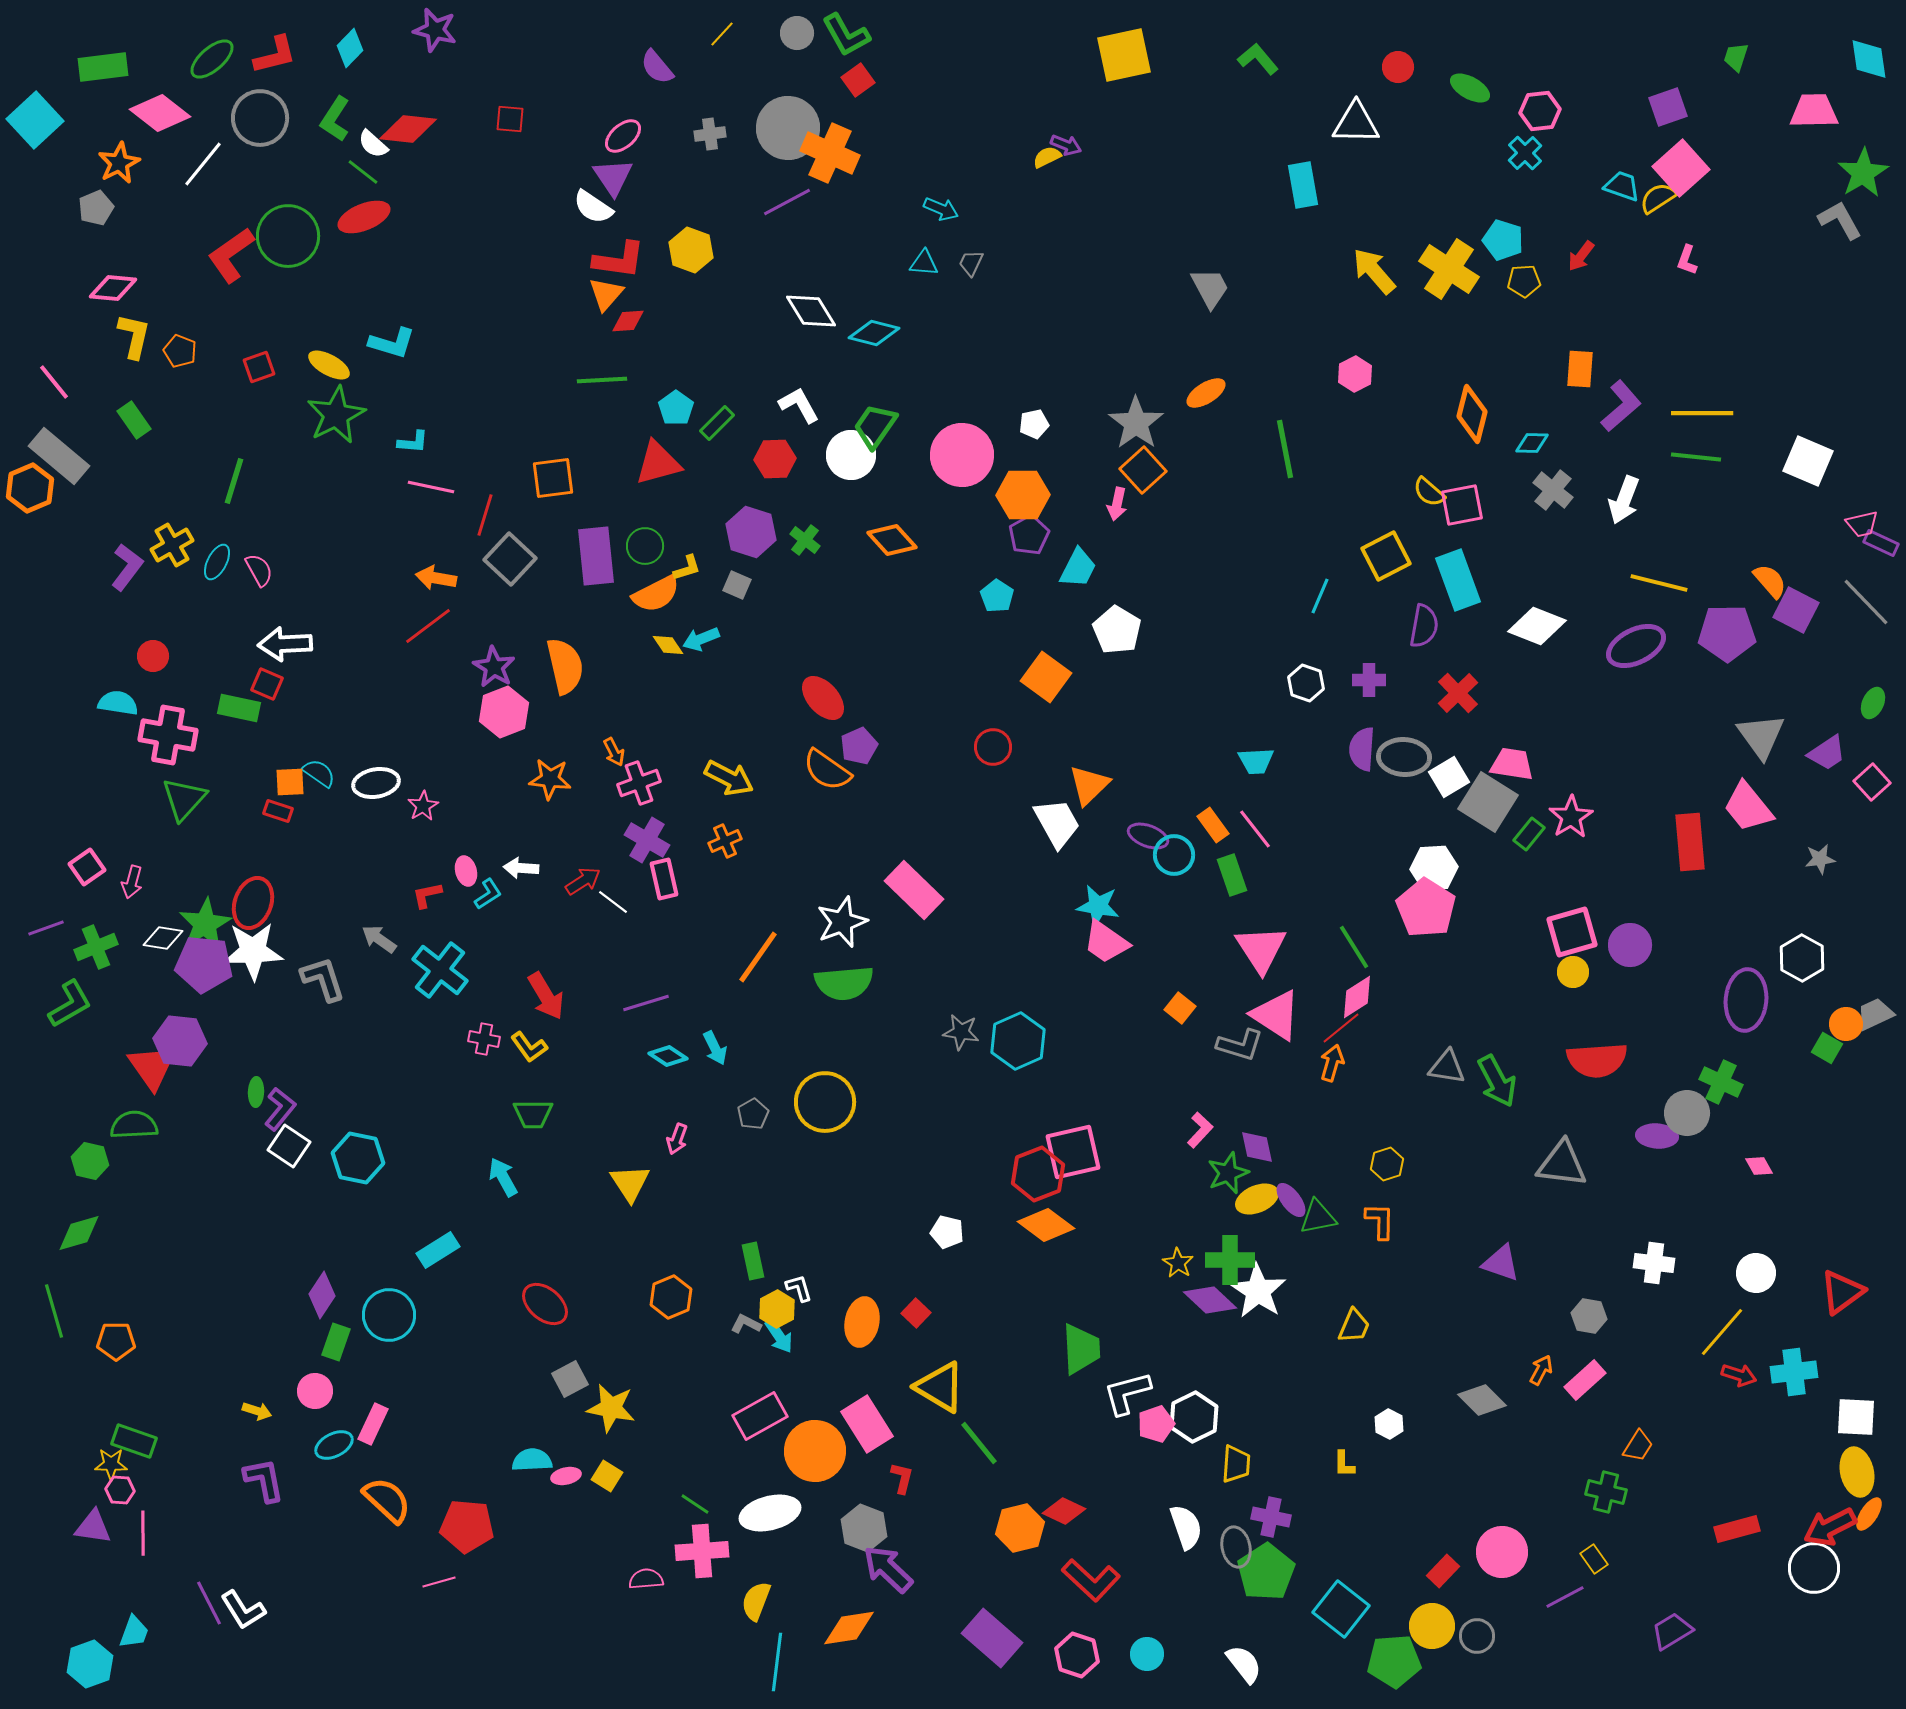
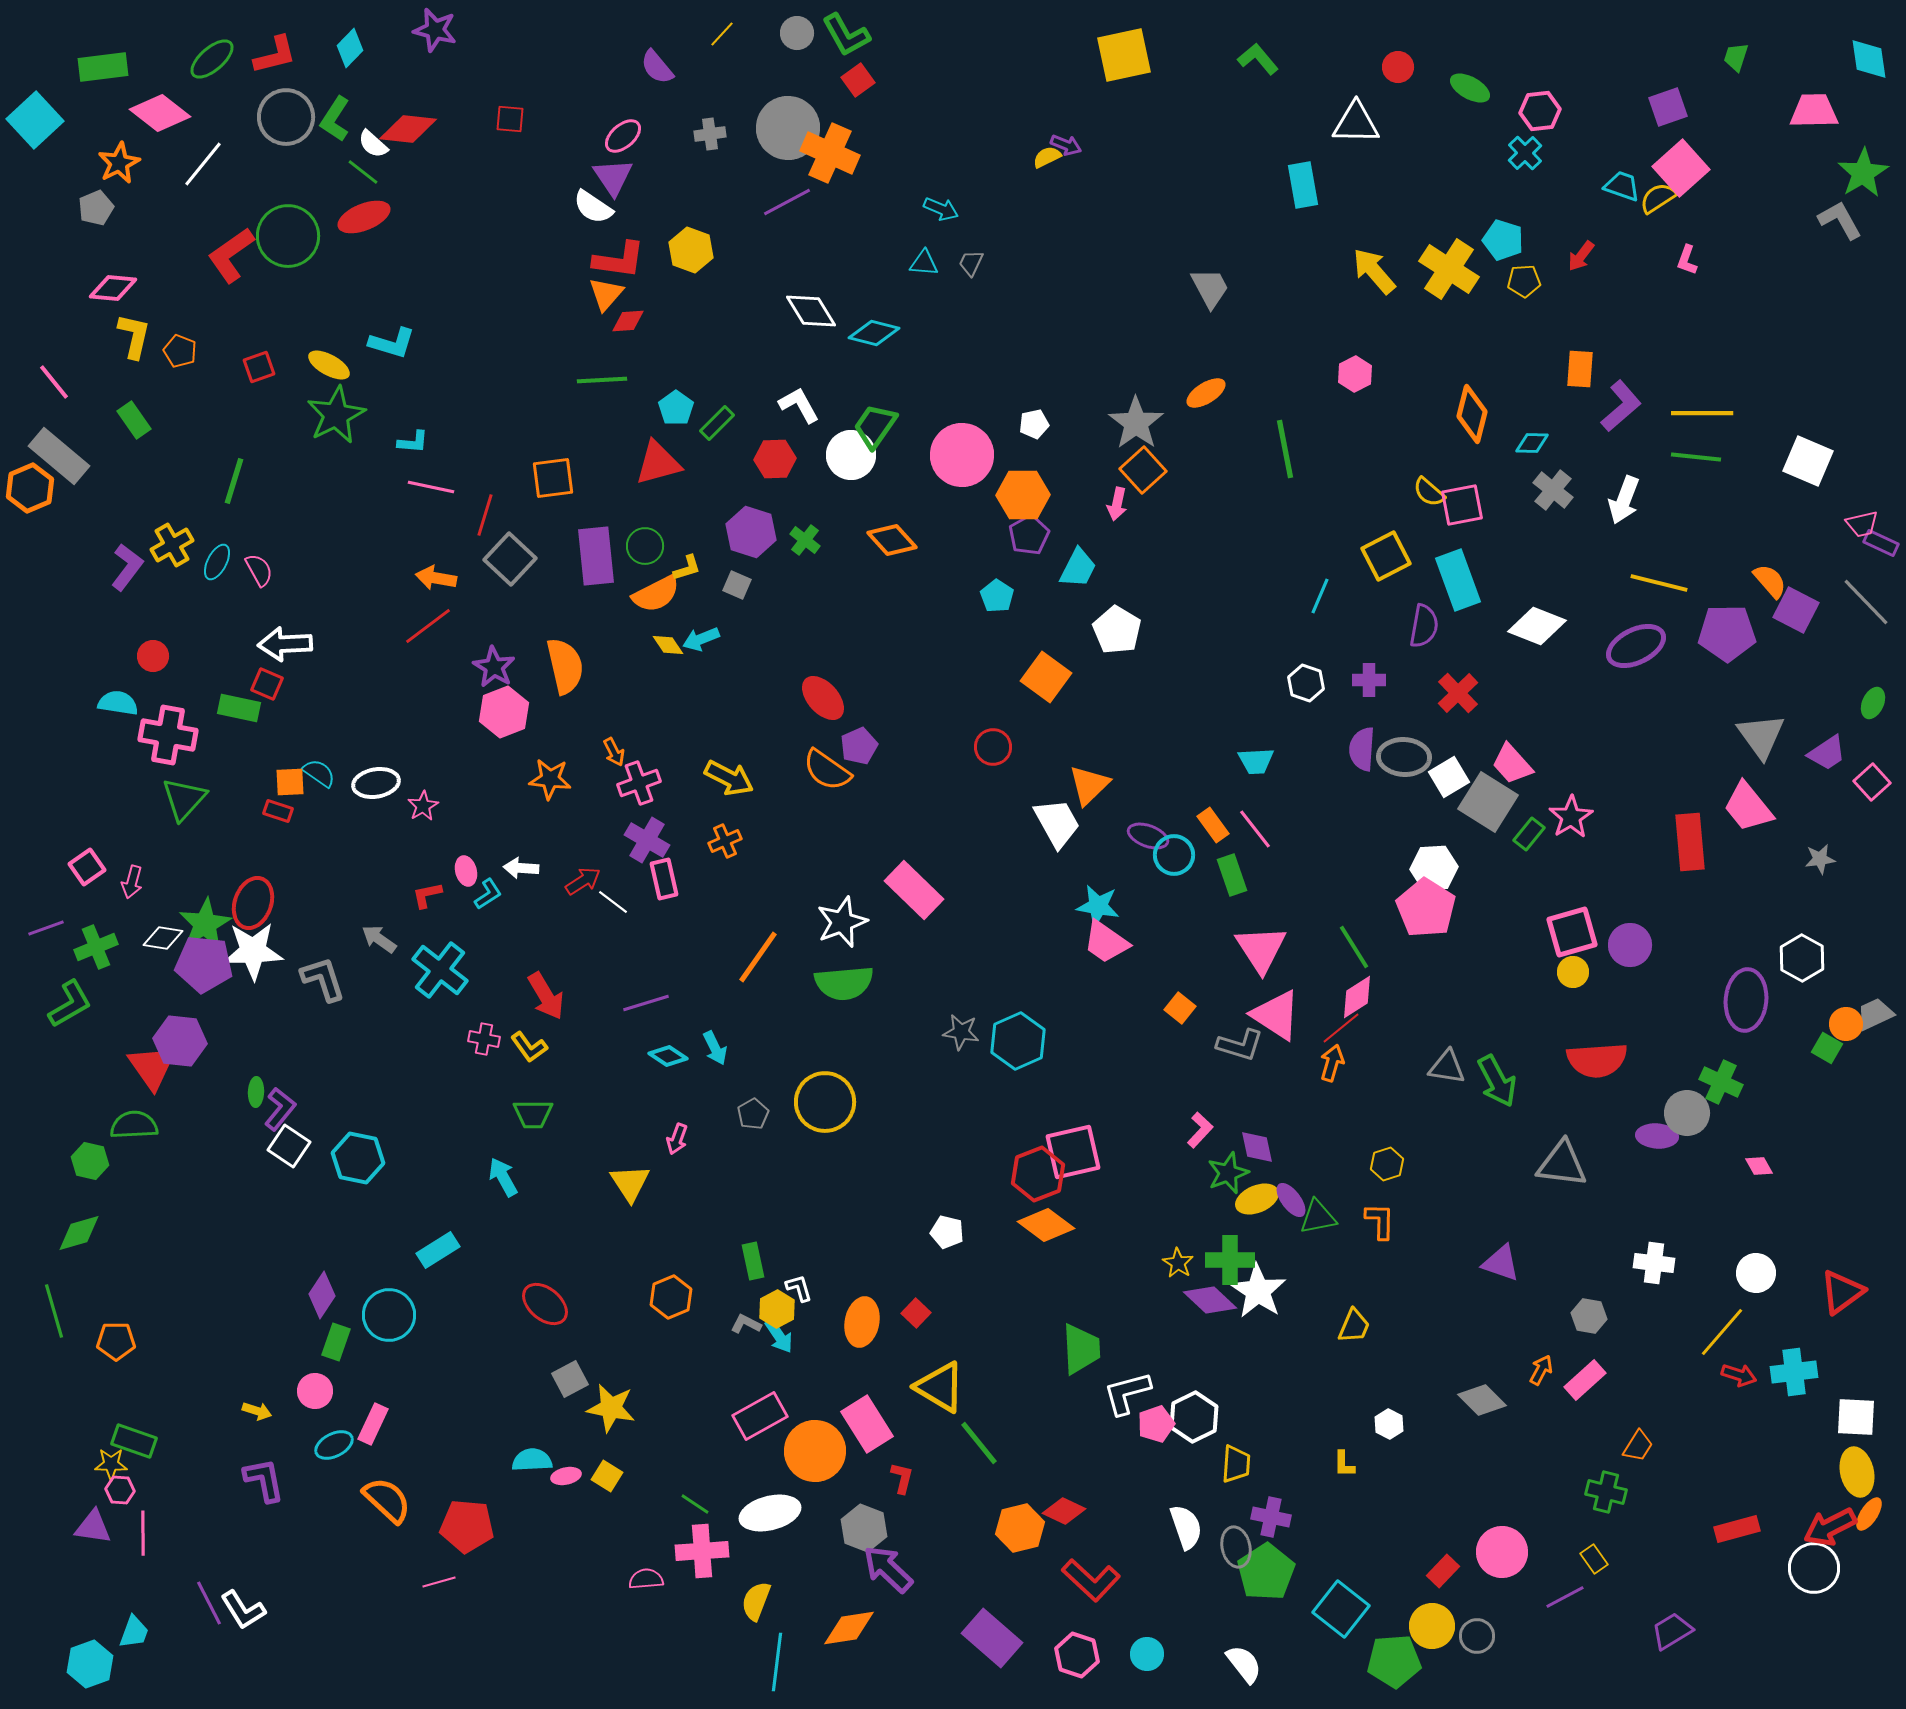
gray circle at (260, 118): moved 26 px right, 1 px up
pink trapezoid at (1512, 764): rotated 141 degrees counterclockwise
